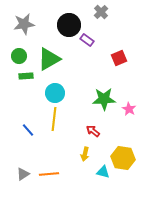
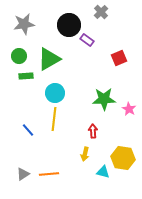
red arrow: rotated 48 degrees clockwise
